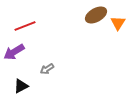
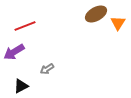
brown ellipse: moved 1 px up
